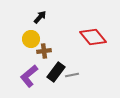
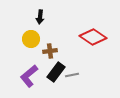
black arrow: rotated 144 degrees clockwise
red diamond: rotated 16 degrees counterclockwise
brown cross: moved 6 px right
